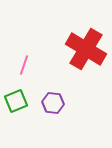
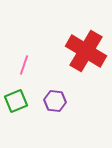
red cross: moved 2 px down
purple hexagon: moved 2 px right, 2 px up
